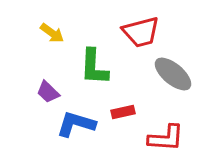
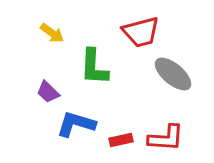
red rectangle: moved 2 px left, 28 px down
